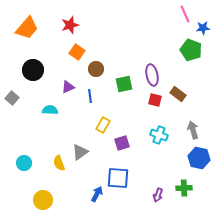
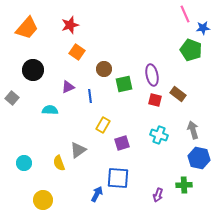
brown circle: moved 8 px right
gray triangle: moved 2 px left, 2 px up
green cross: moved 3 px up
